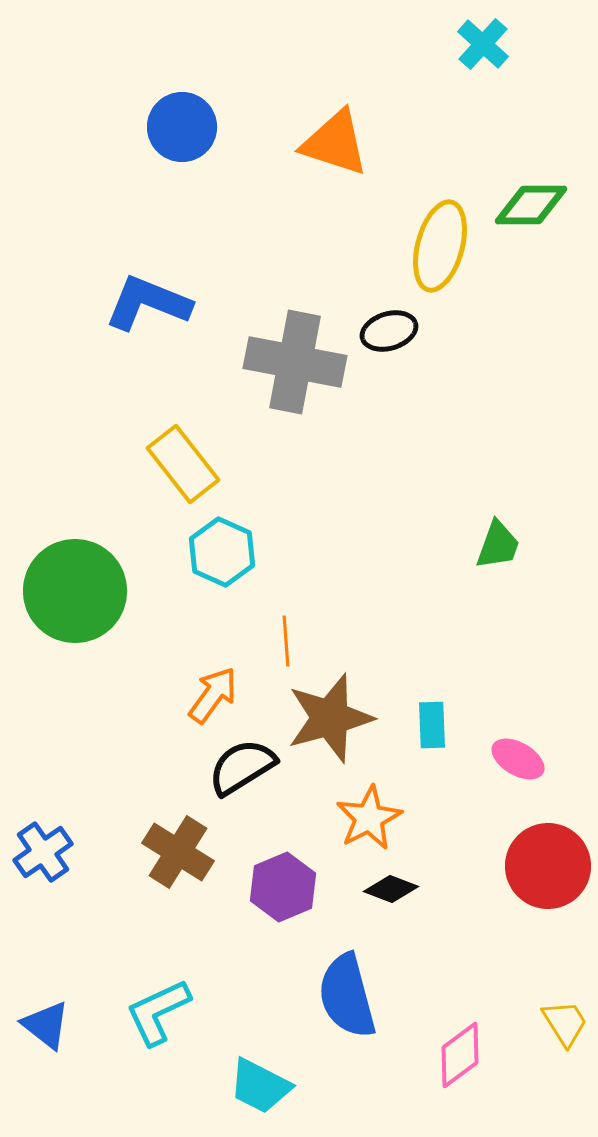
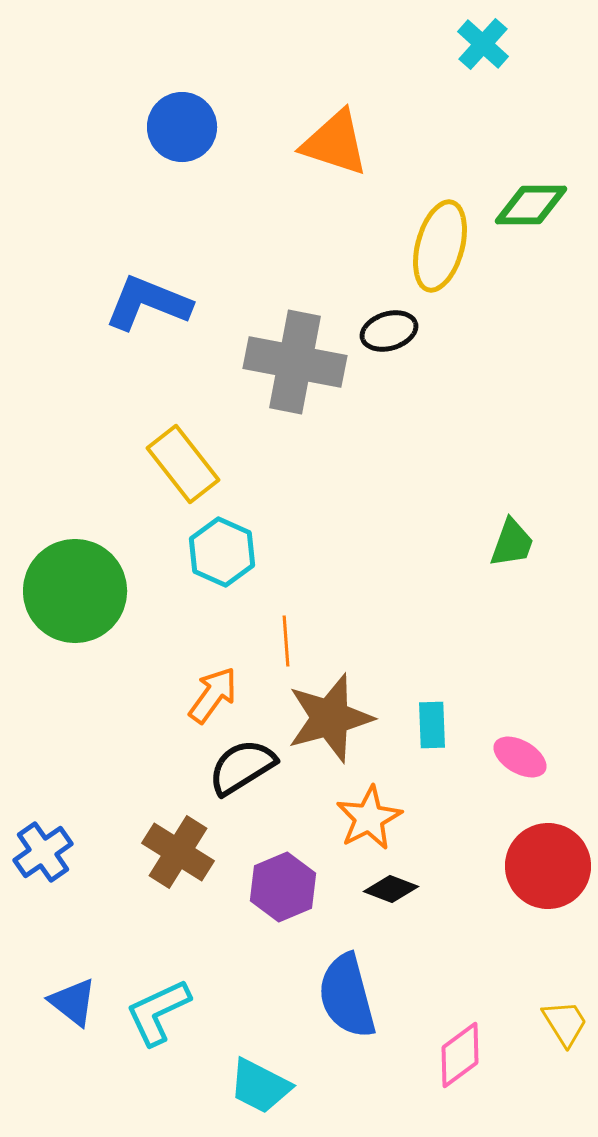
green trapezoid: moved 14 px right, 2 px up
pink ellipse: moved 2 px right, 2 px up
blue triangle: moved 27 px right, 23 px up
